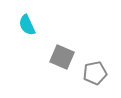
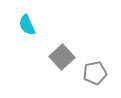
gray square: rotated 25 degrees clockwise
